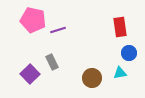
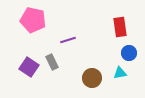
purple line: moved 10 px right, 10 px down
purple square: moved 1 px left, 7 px up; rotated 12 degrees counterclockwise
